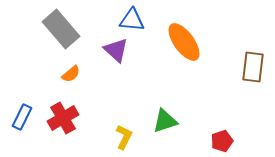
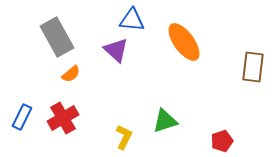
gray rectangle: moved 4 px left, 8 px down; rotated 12 degrees clockwise
